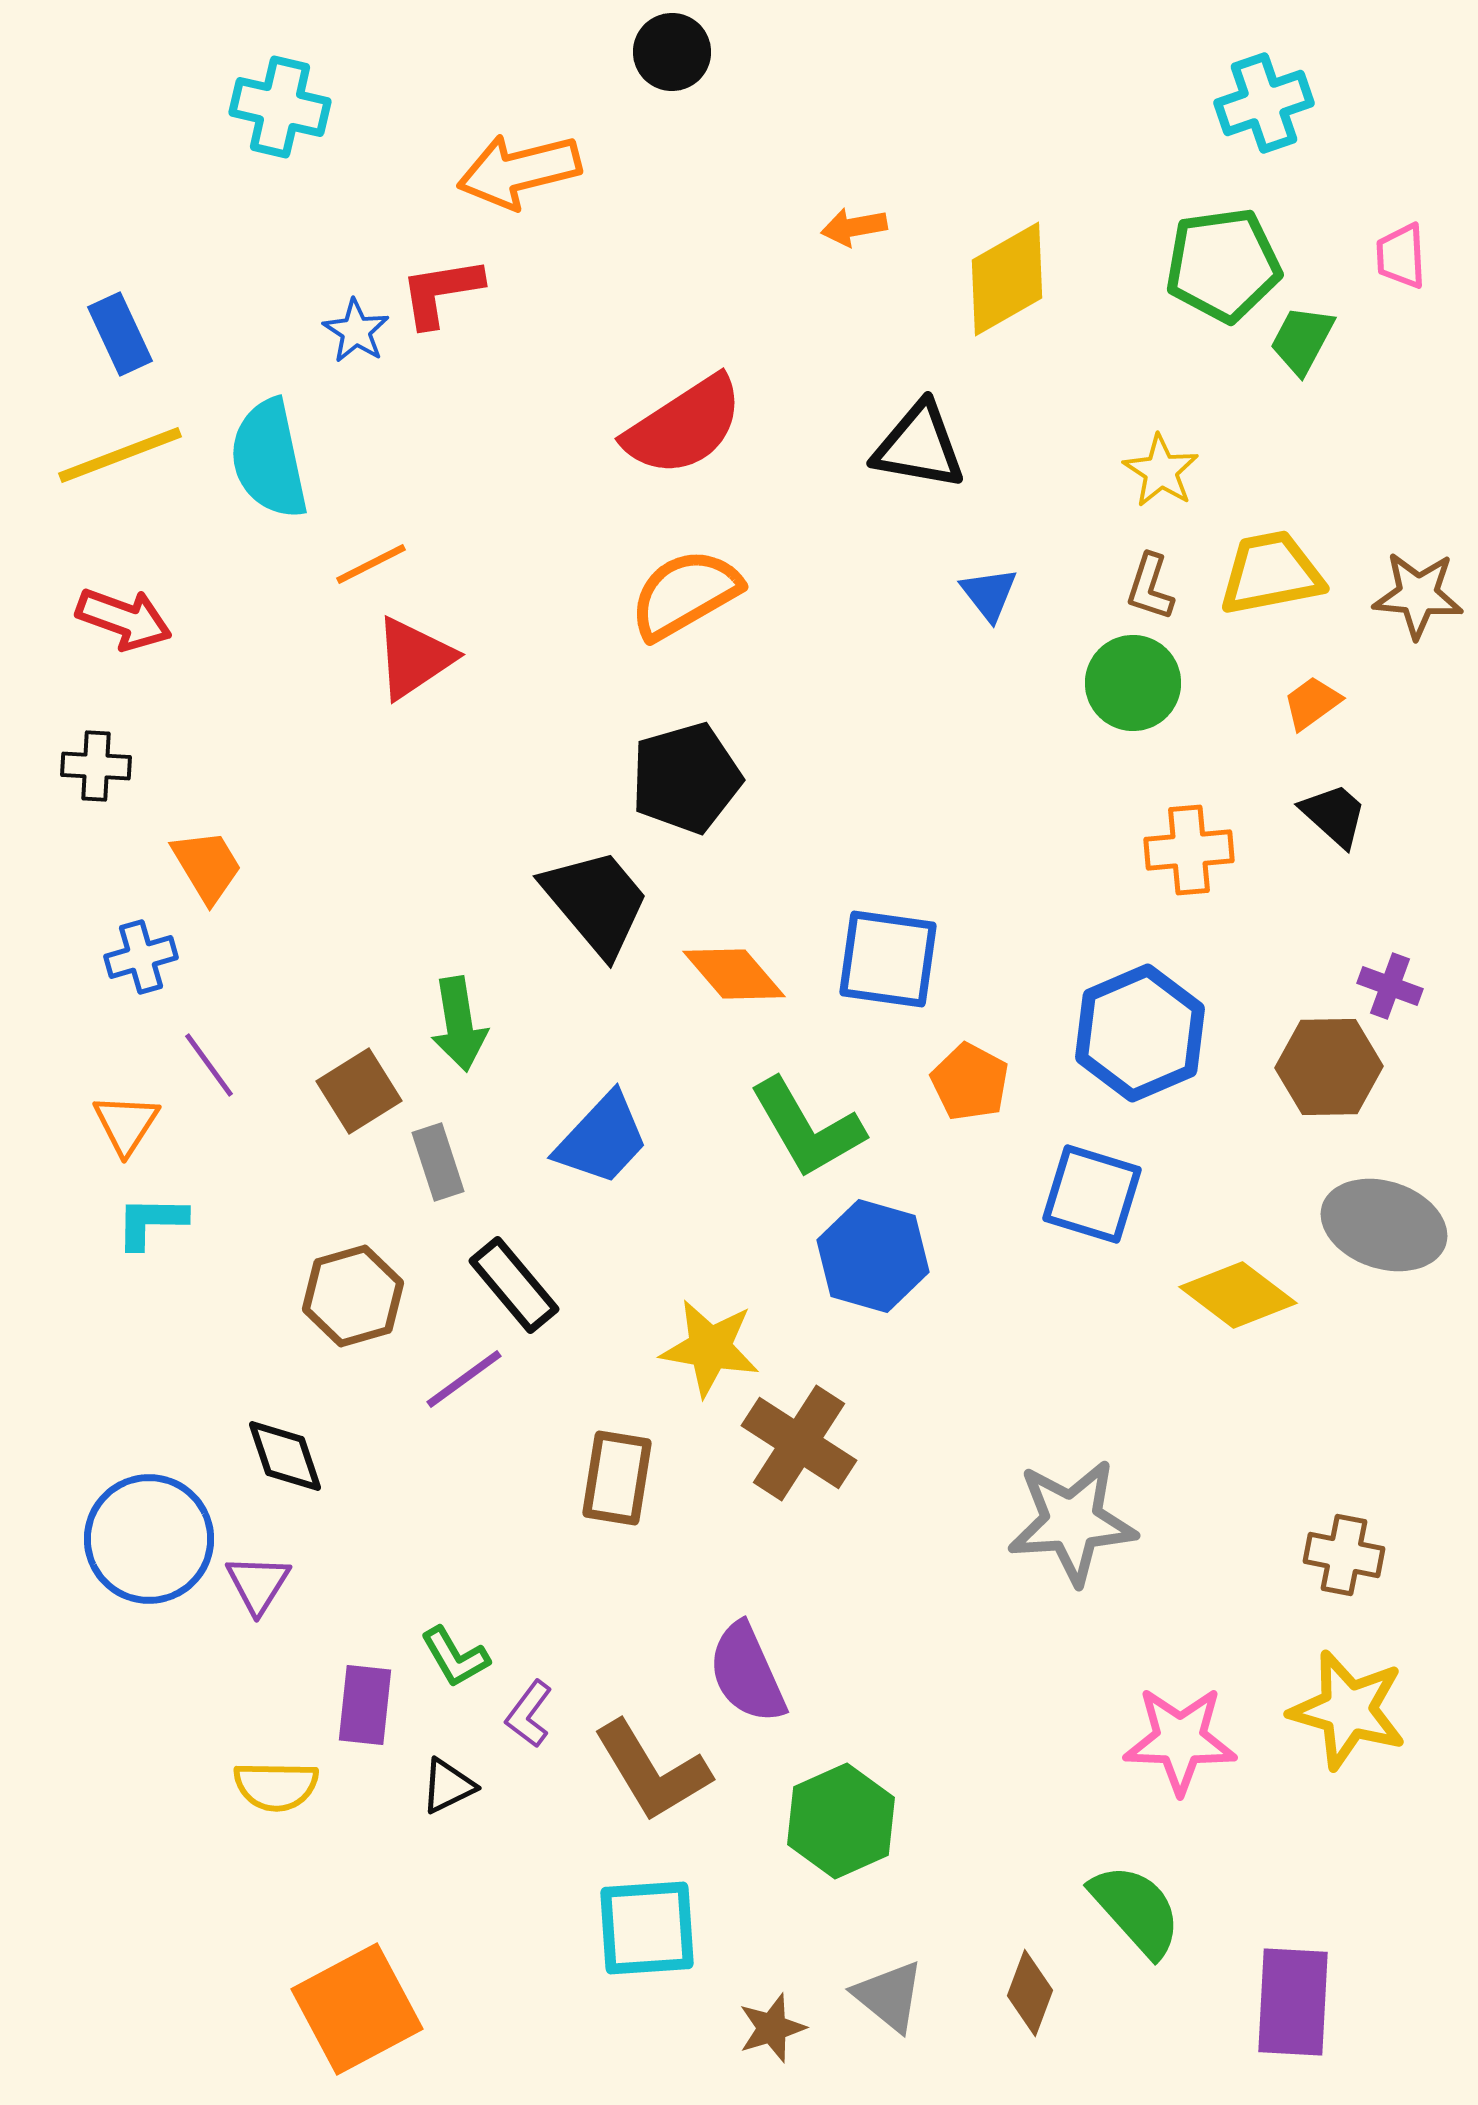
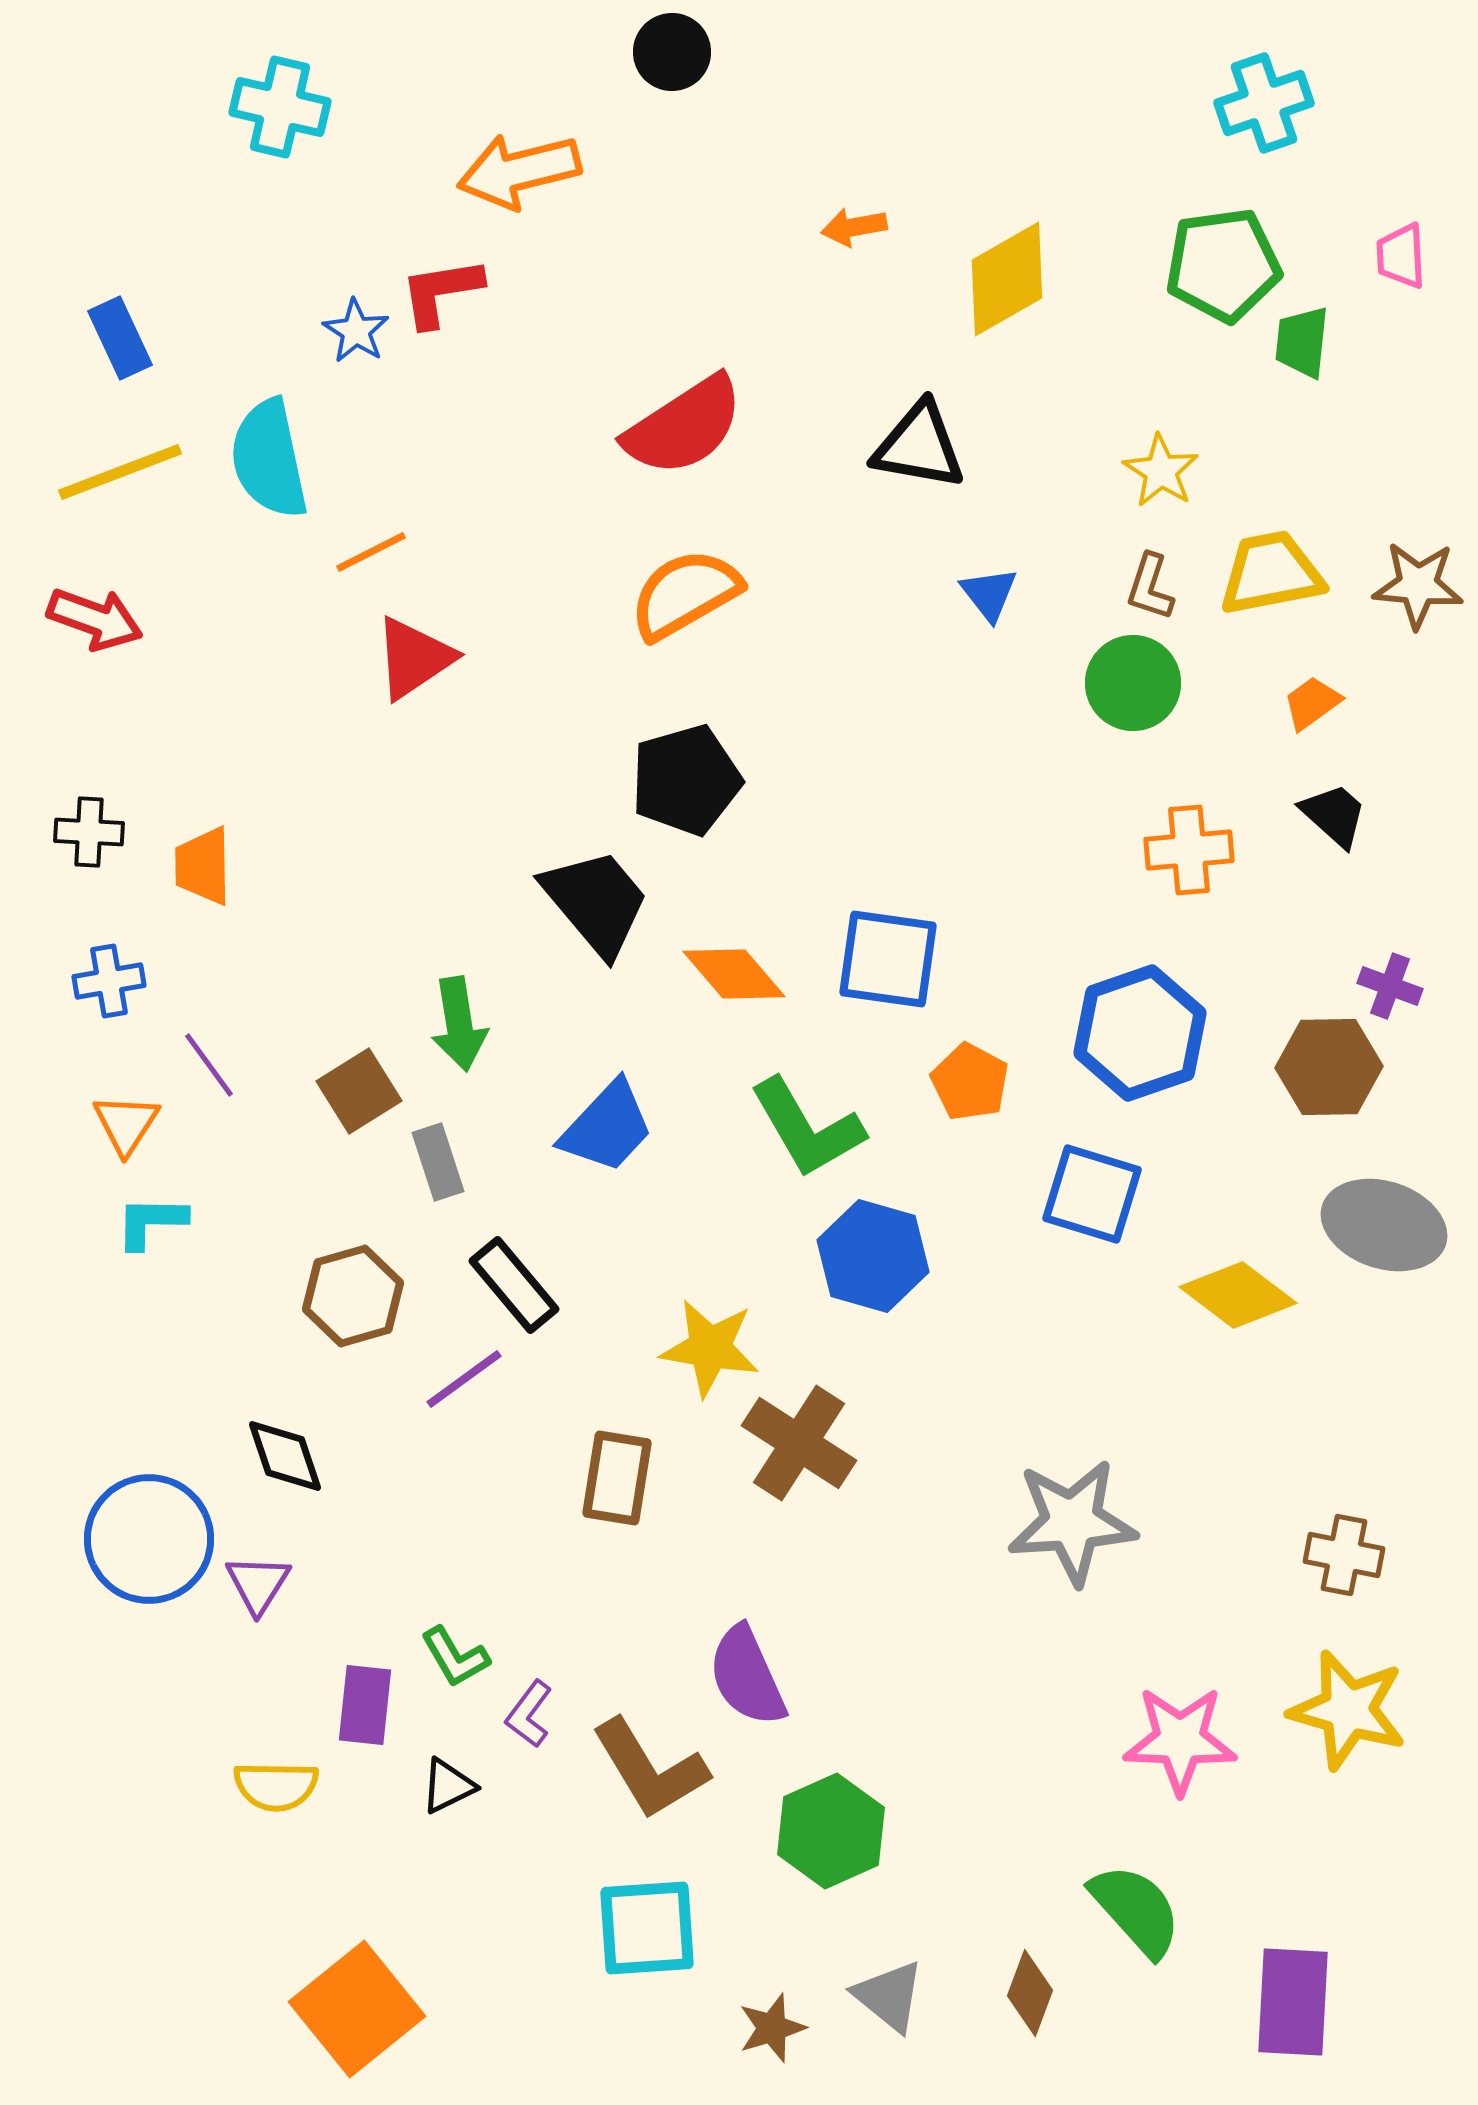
blue rectangle at (120, 334): moved 4 px down
green trapezoid at (1302, 340): moved 2 px down; rotated 22 degrees counterclockwise
yellow line at (120, 455): moved 17 px down
orange line at (371, 564): moved 12 px up
brown star at (1418, 595): moved 10 px up
red arrow at (124, 619): moved 29 px left
black cross at (96, 766): moved 7 px left, 66 px down
black pentagon at (686, 778): moved 2 px down
orange trapezoid at (207, 866): moved 4 px left; rotated 150 degrees counterclockwise
blue cross at (141, 957): moved 32 px left, 24 px down; rotated 6 degrees clockwise
blue hexagon at (1140, 1033): rotated 4 degrees clockwise
blue trapezoid at (602, 1139): moved 5 px right, 12 px up
purple semicircle at (747, 1673): moved 3 px down
brown L-shape at (652, 1771): moved 2 px left, 2 px up
green hexagon at (841, 1821): moved 10 px left, 10 px down
orange square at (357, 2009): rotated 11 degrees counterclockwise
